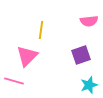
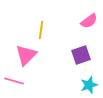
pink semicircle: rotated 30 degrees counterclockwise
pink triangle: moved 1 px left, 1 px up
